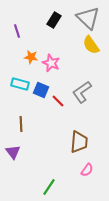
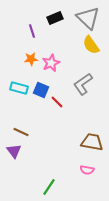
black rectangle: moved 1 px right, 2 px up; rotated 35 degrees clockwise
purple line: moved 15 px right
orange star: moved 2 px down; rotated 16 degrees counterclockwise
pink star: rotated 24 degrees clockwise
cyan rectangle: moved 1 px left, 4 px down
gray L-shape: moved 1 px right, 8 px up
red line: moved 1 px left, 1 px down
brown line: moved 8 px down; rotated 63 degrees counterclockwise
brown trapezoid: moved 13 px right; rotated 85 degrees counterclockwise
purple triangle: moved 1 px right, 1 px up
pink semicircle: rotated 64 degrees clockwise
